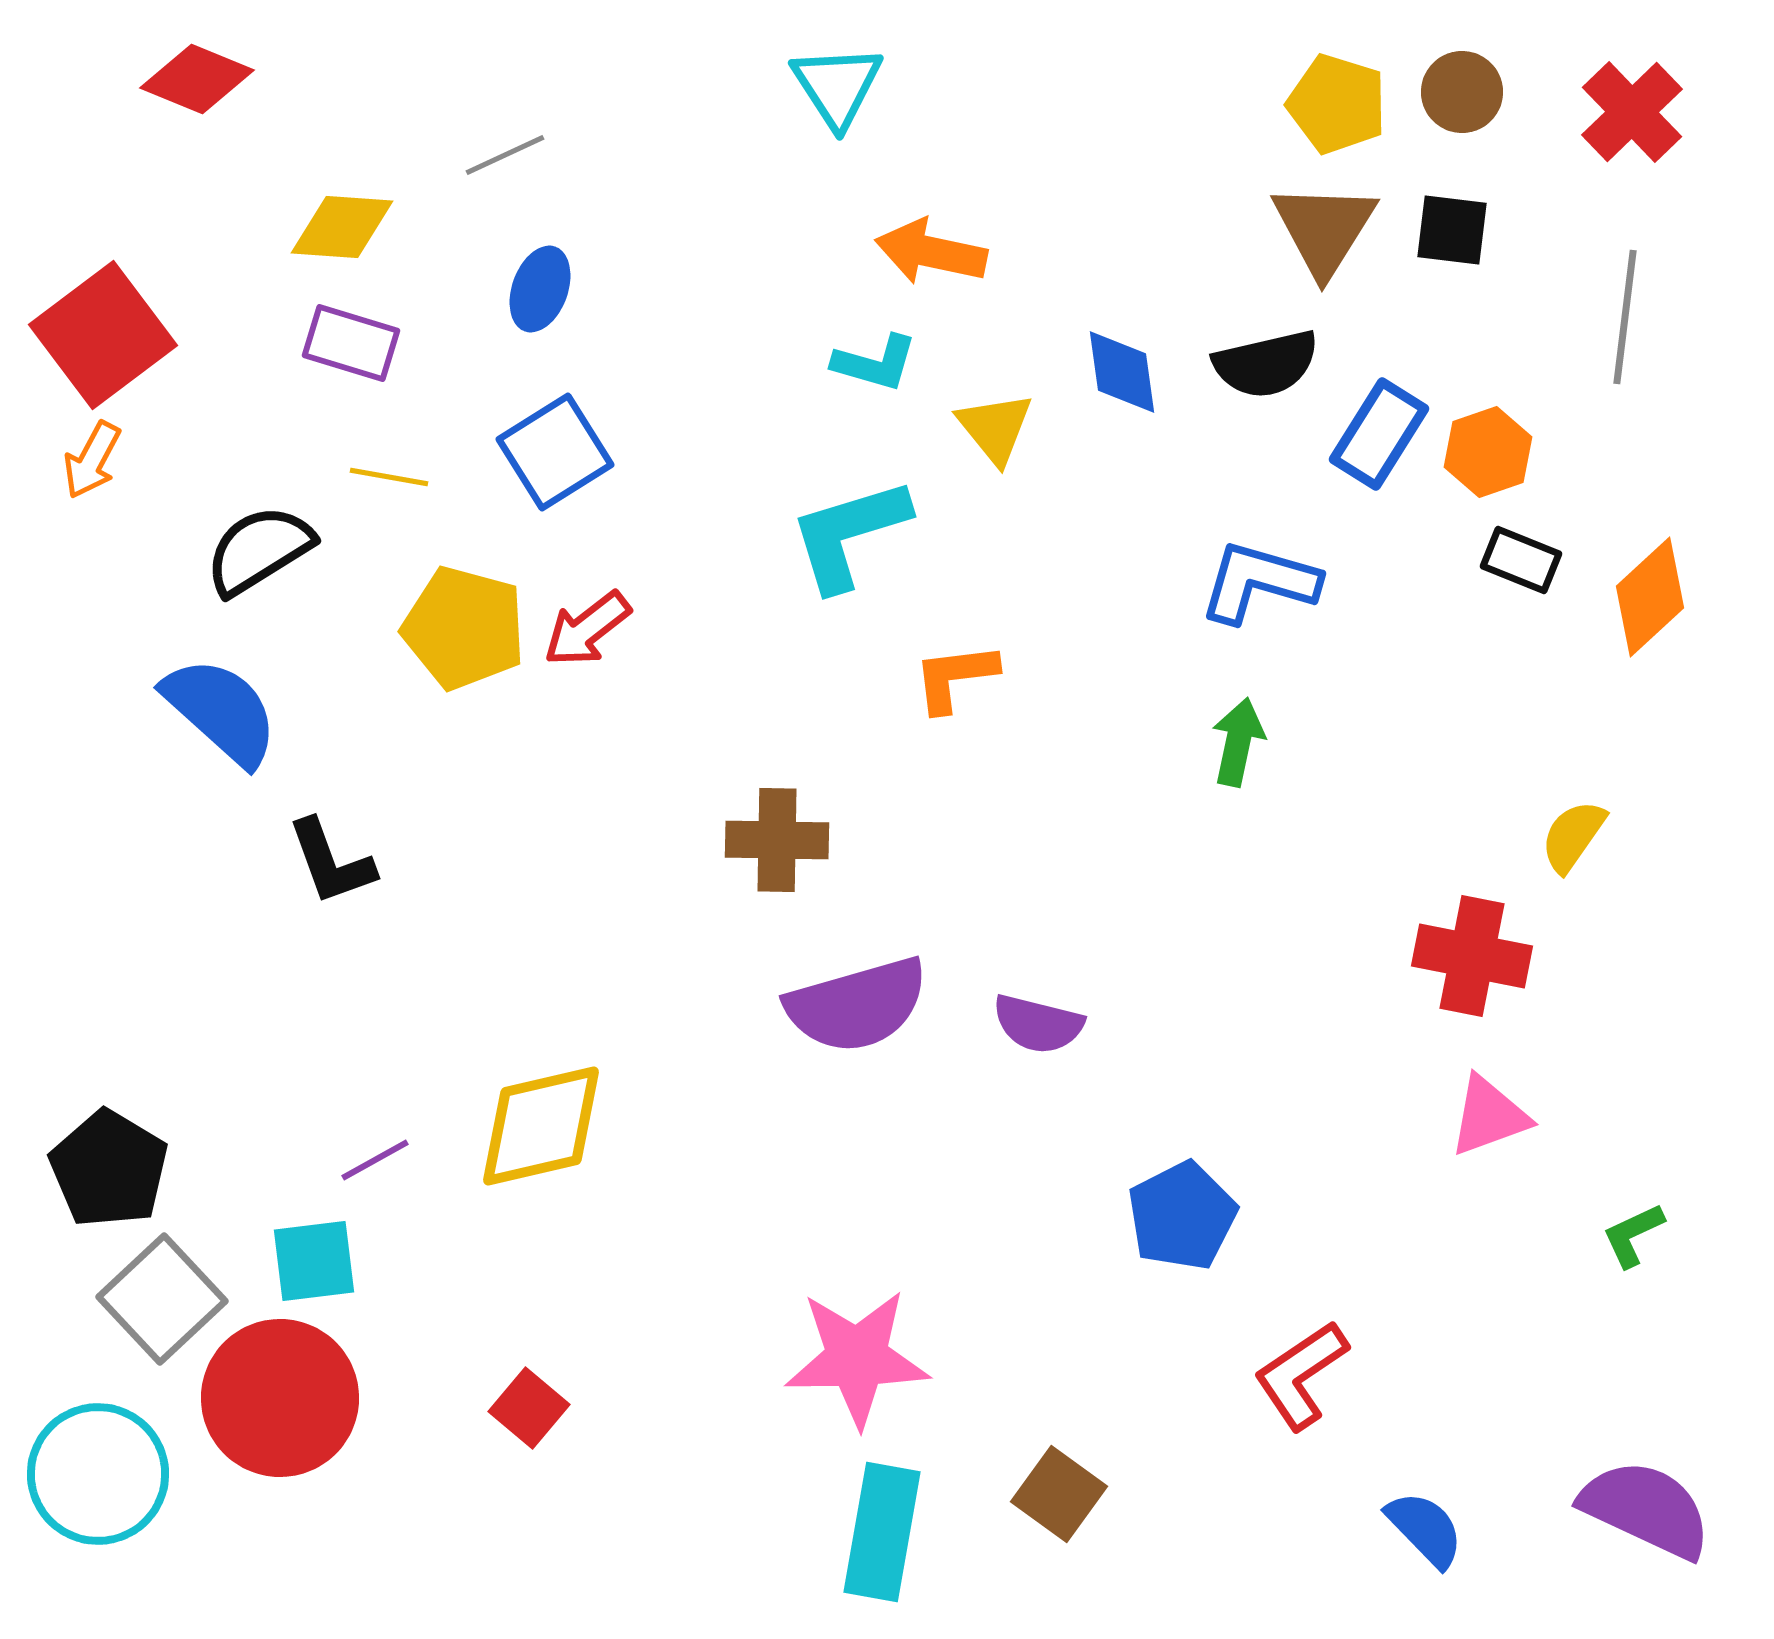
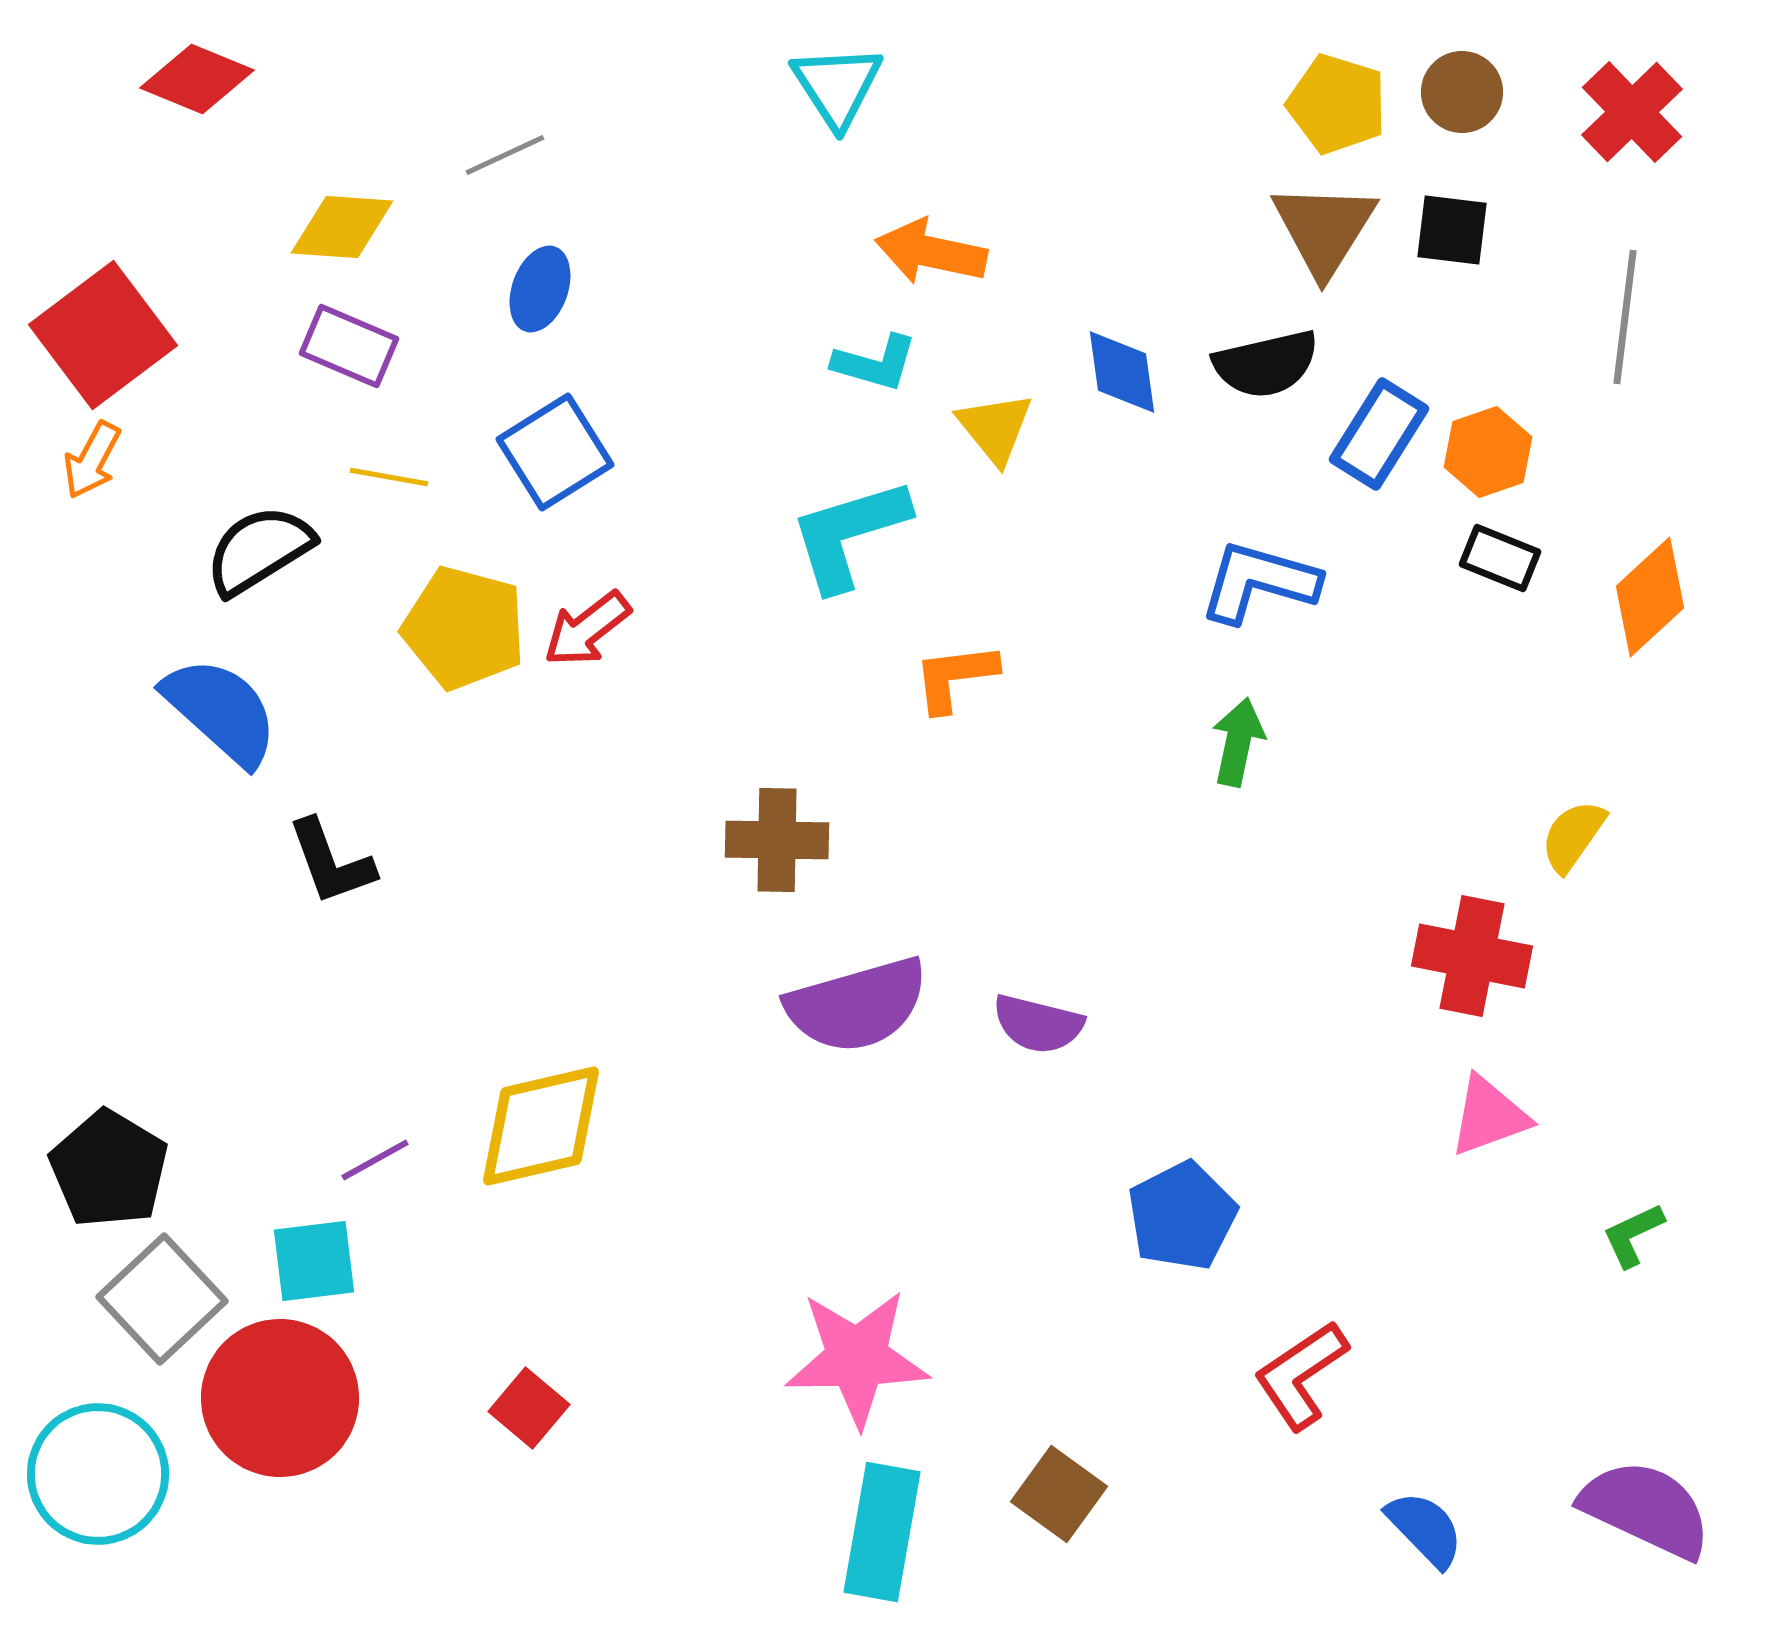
purple rectangle at (351, 343): moved 2 px left, 3 px down; rotated 6 degrees clockwise
black rectangle at (1521, 560): moved 21 px left, 2 px up
